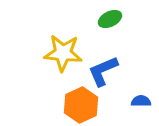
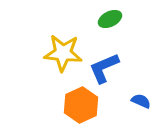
blue L-shape: moved 1 px right, 3 px up
blue semicircle: rotated 24 degrees clockwise
